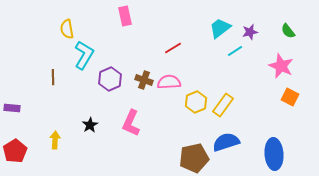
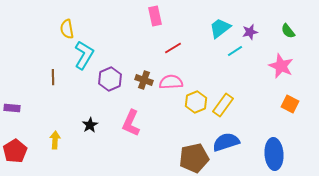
pink rectangle: moved 30 px right
pink semicircle: moved 2 px right
orange square: moved 7 px down
